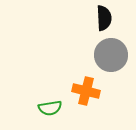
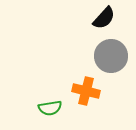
black semicircle: rotated 45 degrees clockwise
gray circle: moved 1 px down
